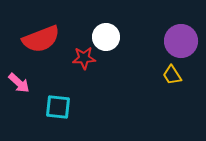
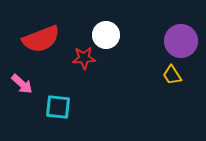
white circle: moved 2 px up
pink arrow: moved 3 px right, 1 px down
